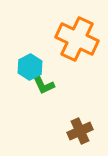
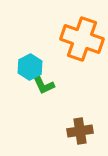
orange cross: moved 5 px right; rotated 6 degrees counterclockwise
brown cross: rotated 15 degrees clockwise
